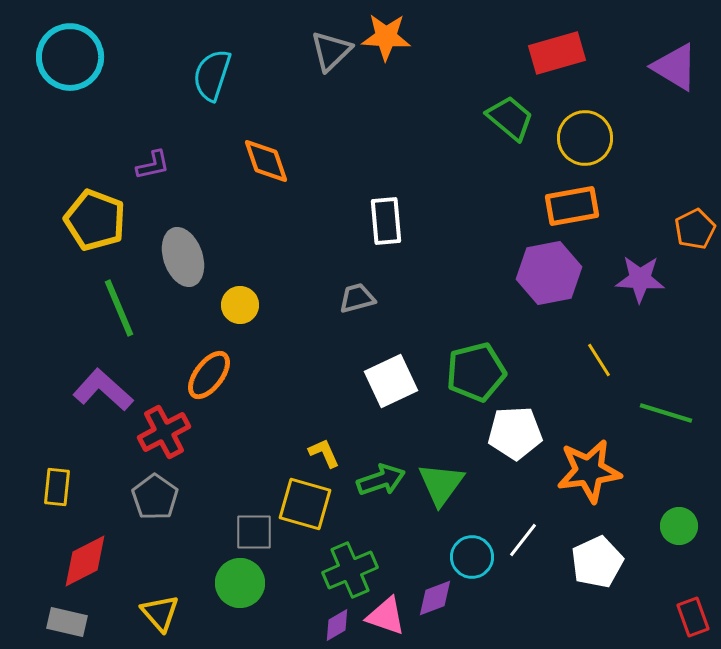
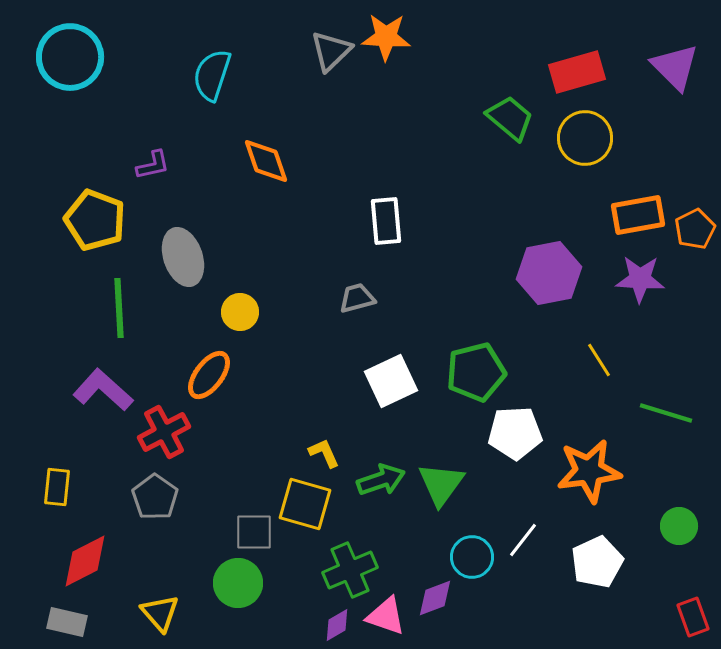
red rectangle at (557, 53): moved 20 px right, 19 px down
purple triangle at (675, 67): rotated 14 degrees clockwise
orange rectangle at (572, 206): moved 66 px right, 9 px down
yellow circle at (240, 305): moved 7 px down
green line at (119, 308): rotated 20 degrees clockwise
green circle at (240, 583): moved 2 px left
